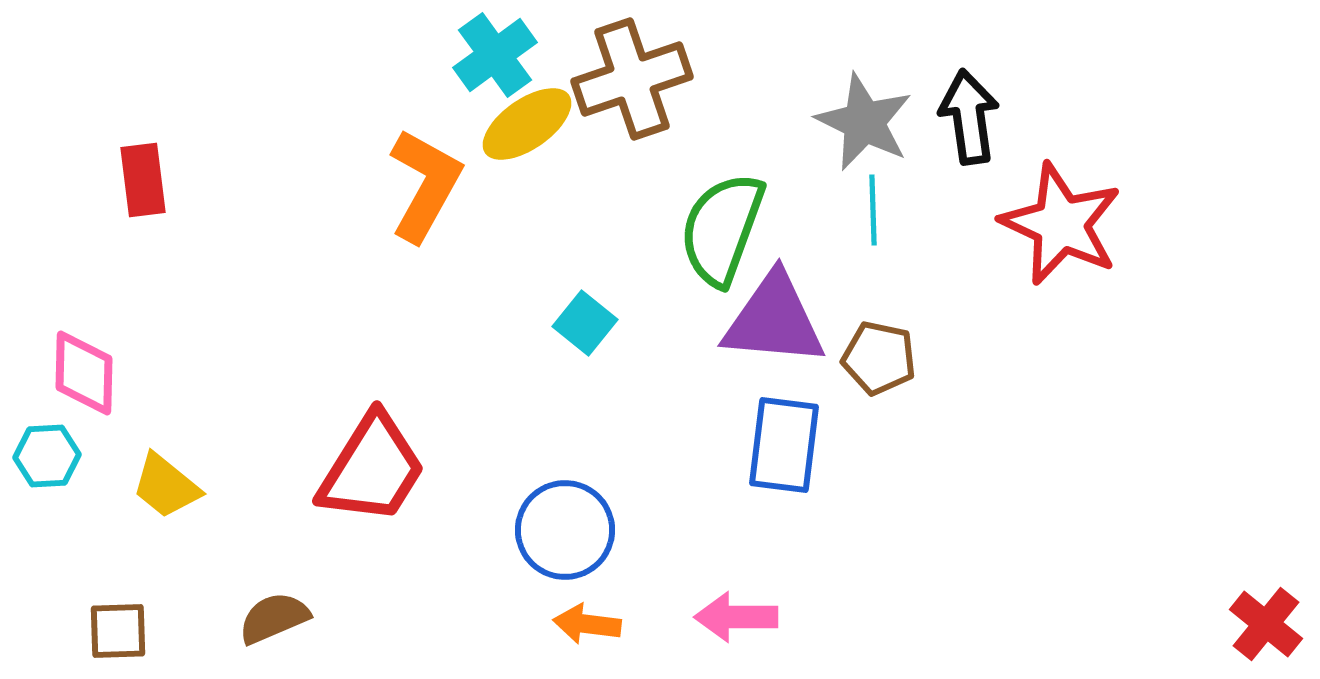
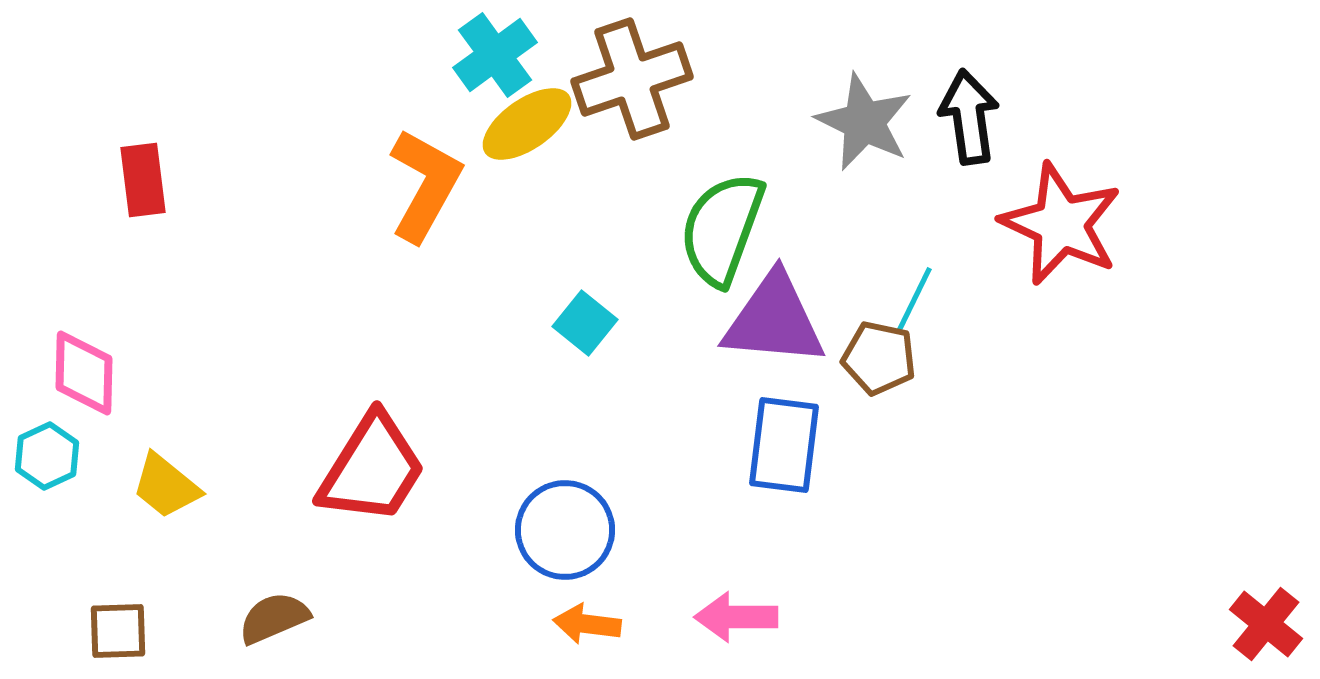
cyan line: moved 41 px right, 90 px down; rotated 28 degrees clockwise
cyan hexagon: rotated 22 degrees counterclockwise
